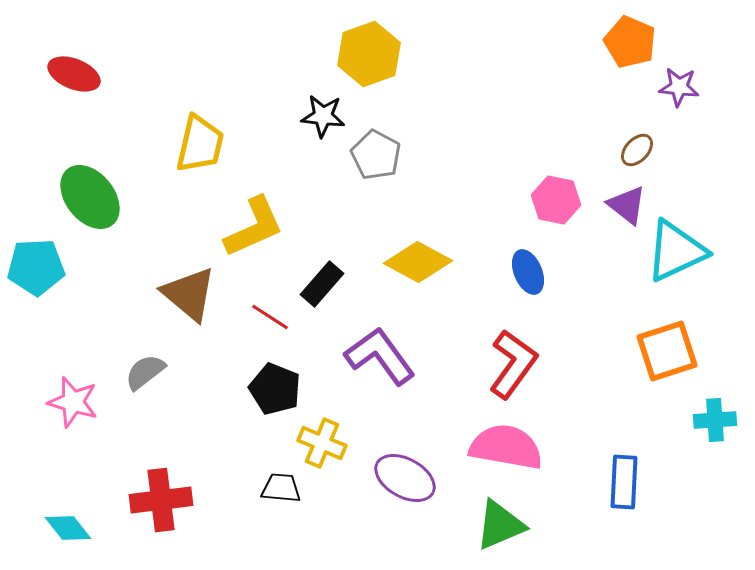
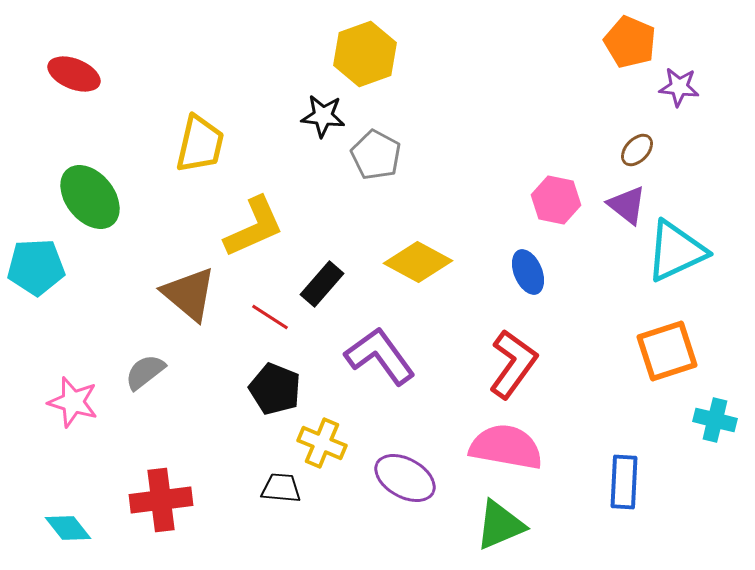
yellow hexagon: moved 4 px left
cyan cross: rotated 18 degrees clockwise
